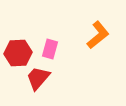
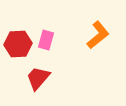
pink rectangle: moved 4 px left, 9 px up
red hexagon: moved 9 px up
